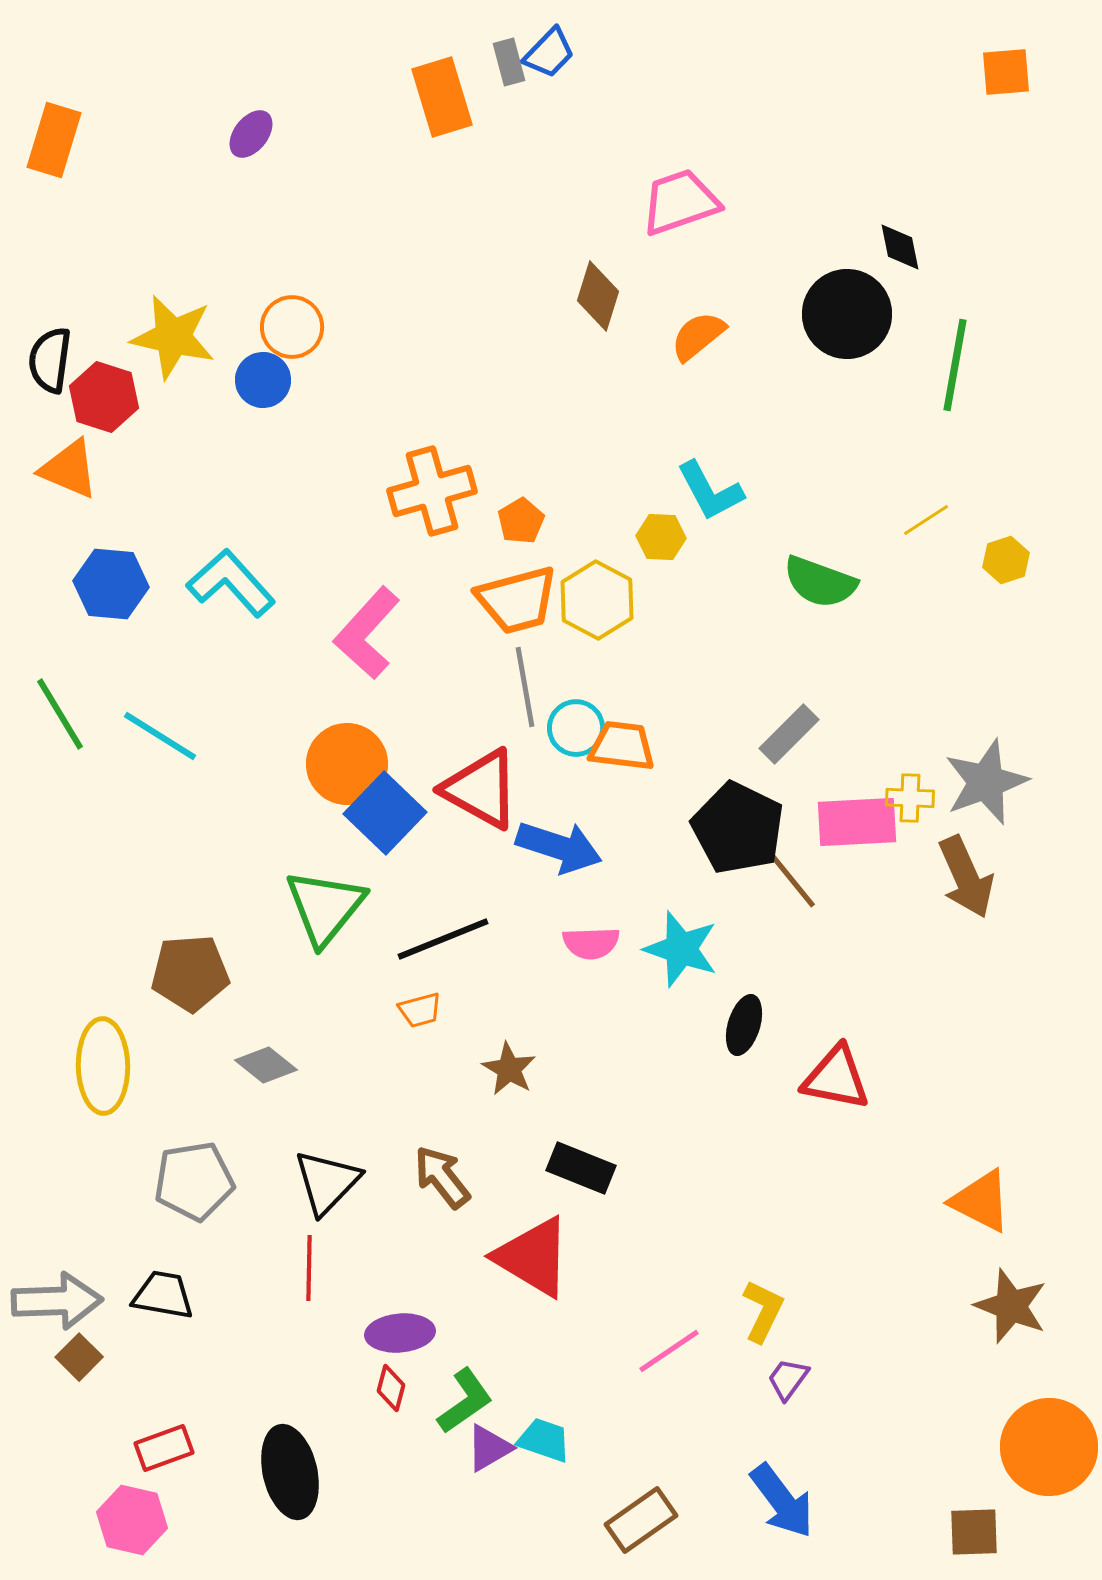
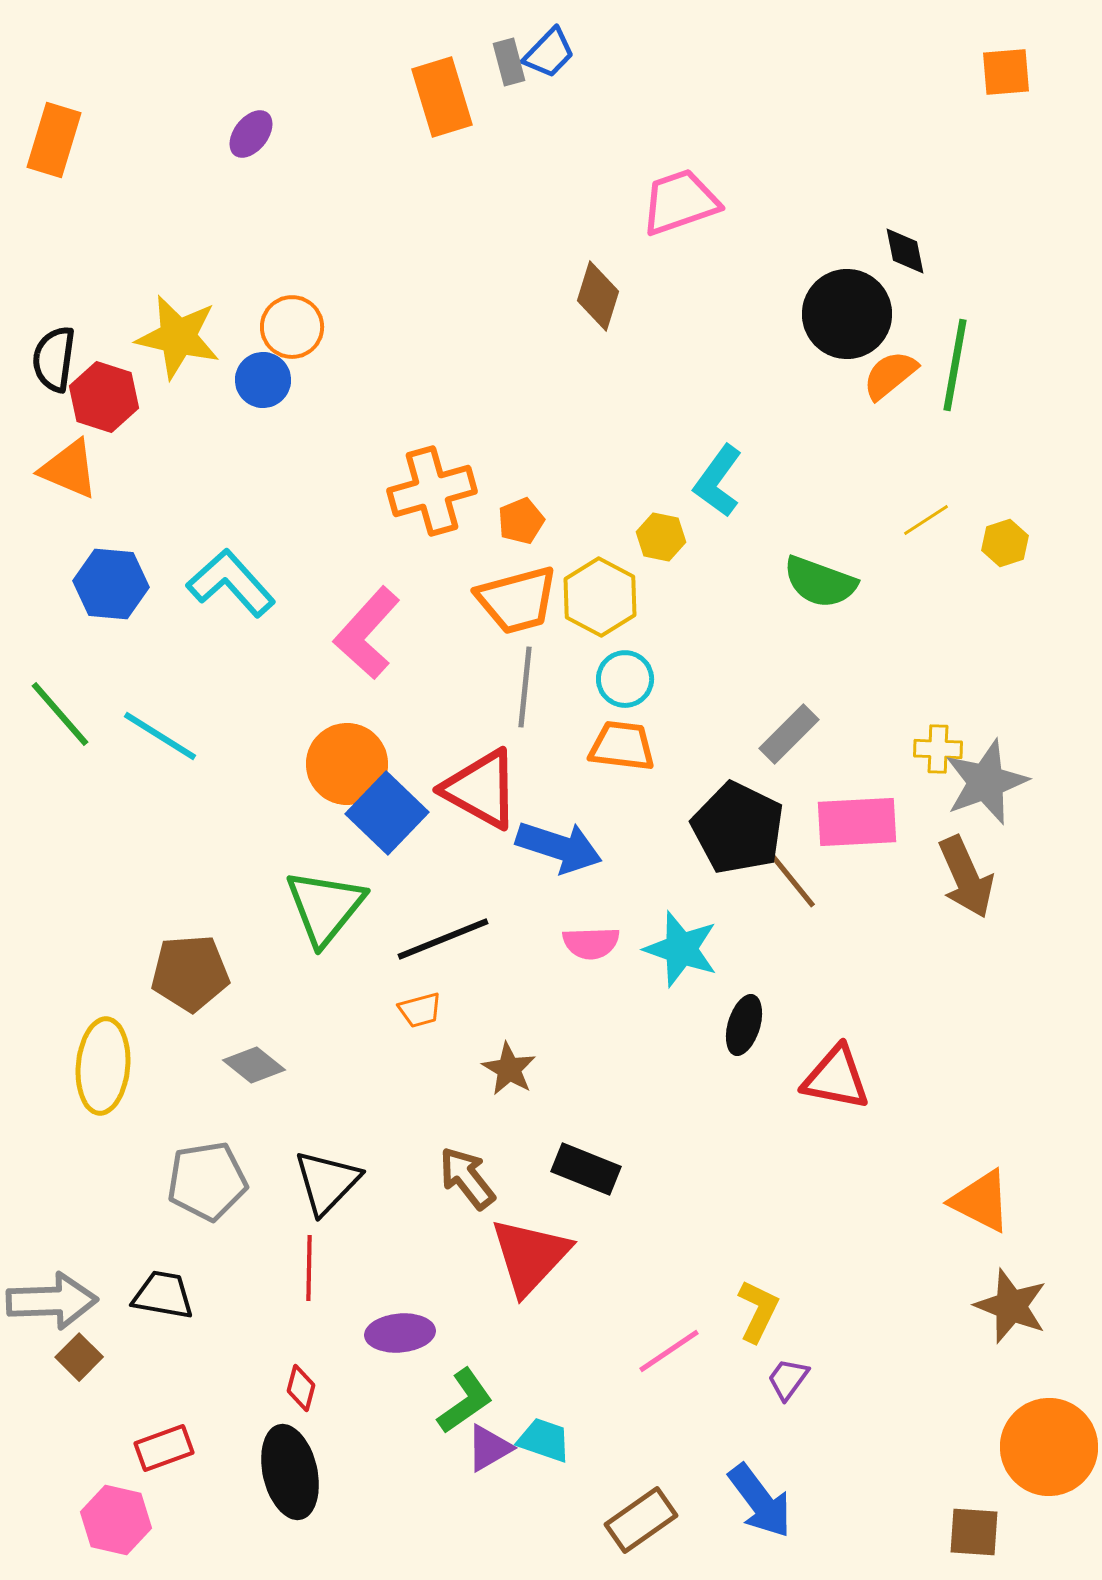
black diamond at (900, 247): moved 5 px right, 4 px down
orange semicircle at (698, 336): moved 192 px right, 39 px down
yellow star at (173, 337): moved 5 px right
black semicircle at (50, 360): moved 4 px right, 1 px up
cyan L-shape at (710, 491): moved 8 px right, 10 px up; rotated 64 degrees clockwise
orange pentagon at (521, 521): rotated 9 degrees clockwise
yellow hexagon at (661, 537): rotated 9 degrees clockwise
yellow hexagon at (1006, 560): moved 1 px left, 17 px up
yellow hexagon at (597, 600): moved 3 px right, 3 px up
gray line at (525, 687): rotated 16 degrees clockwise
green line at (60, 714): rotated 10 degrees counterclockwise
cyan circle at (576, 728): moved 49 px right, 49 px up
yellow cross at (910, 798): moved 28 px right, 49 px up
blue square at (385, 813): moved 2 px right
gray diamond at (266, 1065): moved 12 px left
yellow ellipse at (103, 1066): rotated 6 degrees clockwise
black rectangle at (581, 1168): moved 5 px right, 1 px down
brown arrow at (442, 1177): moved 25 px right, 1 px down
gray pentagon at (194, 1181): moved 13 px right
red triangle at (533, 1257): moved 3 px left, 1 px up; rotated 42 degrees clockwise
gray arrow at (57, 1301): moved 5 px left
yellow L-shape at (763, 1311): moved 5 px left
red diamond at (391, 1388): moved 90 px left
blue arrow at (782, 1501): moved 22 px left
pink hexagon at (132, 1520): moved 16 px left
brown square at (974, 1532): rotated 6 degrees clockwise
